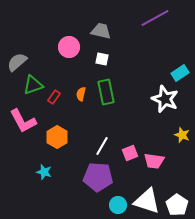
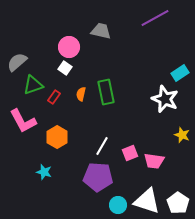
white square: moved 37 px left, 9 px down; rotated 24 degrees clockwise
white pentagon: moved 1 px right, 2 px up
